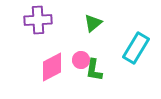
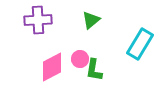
green triangle: moved 2 px left, 3 px up
cyan rectangle: moved 4 px right, 4 px up
pink circle: moved 1 px left, 1 px up
